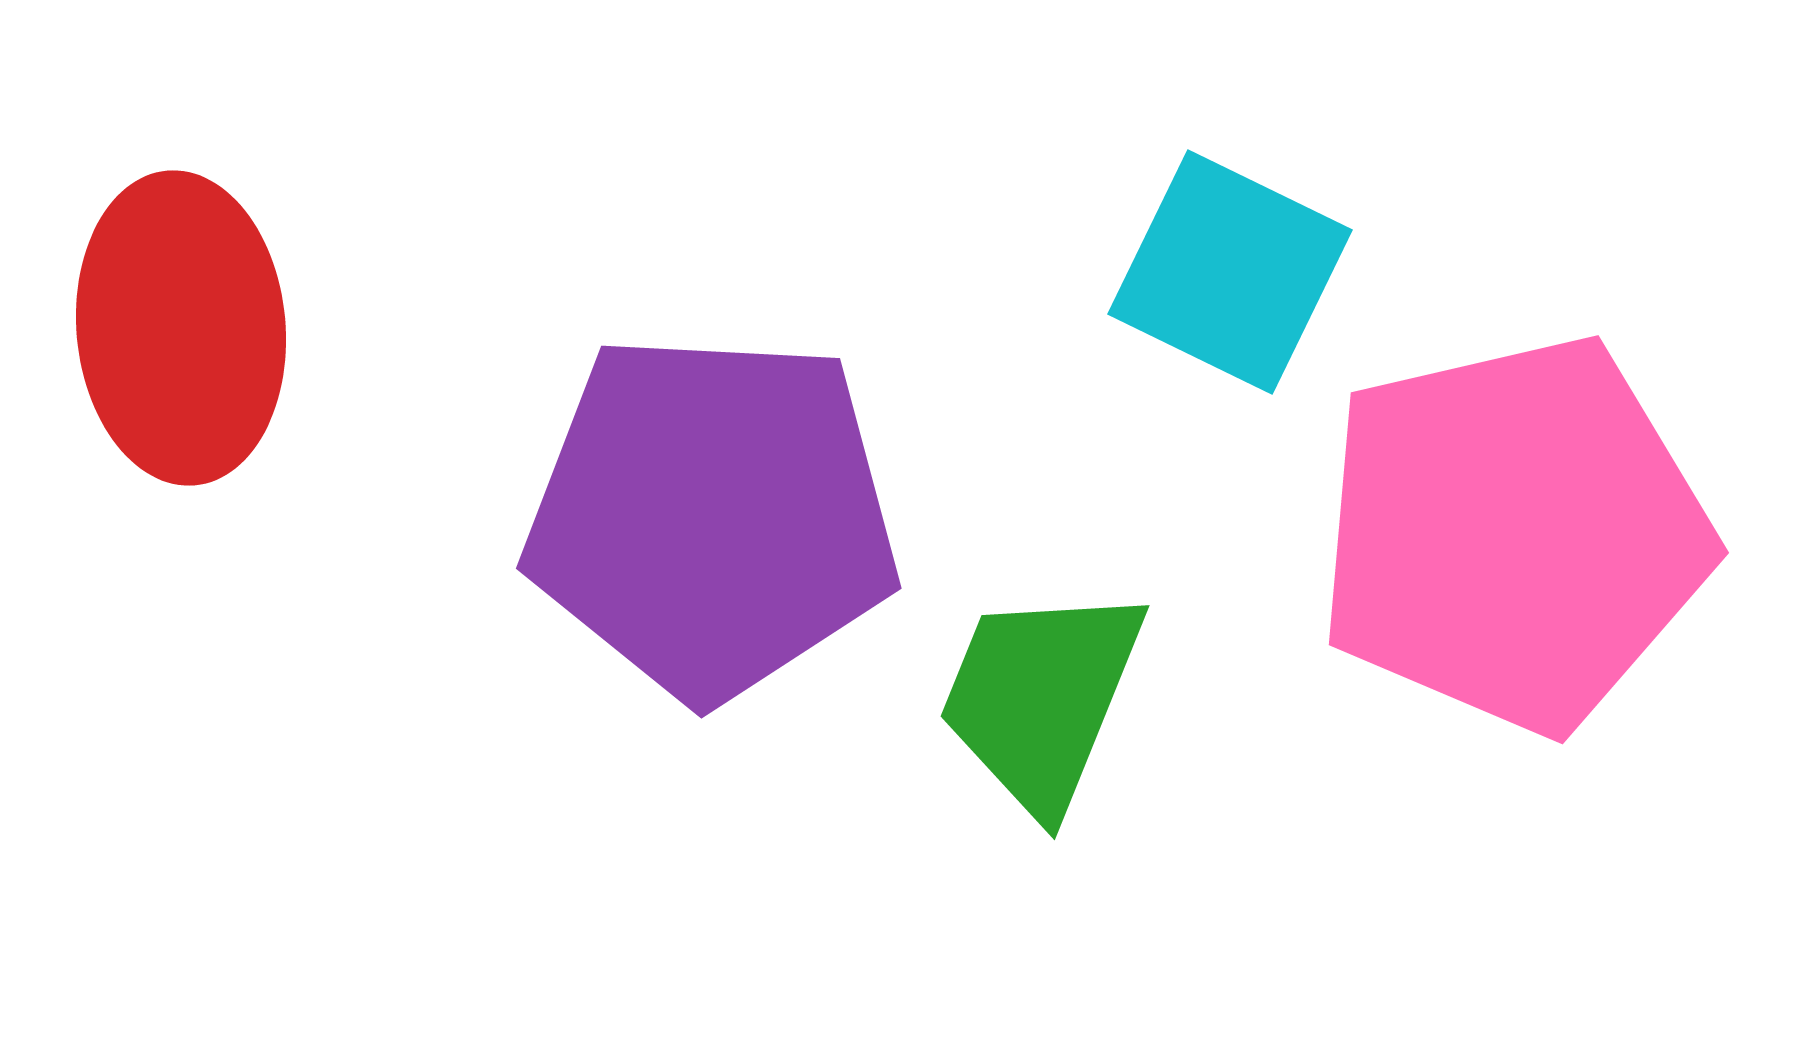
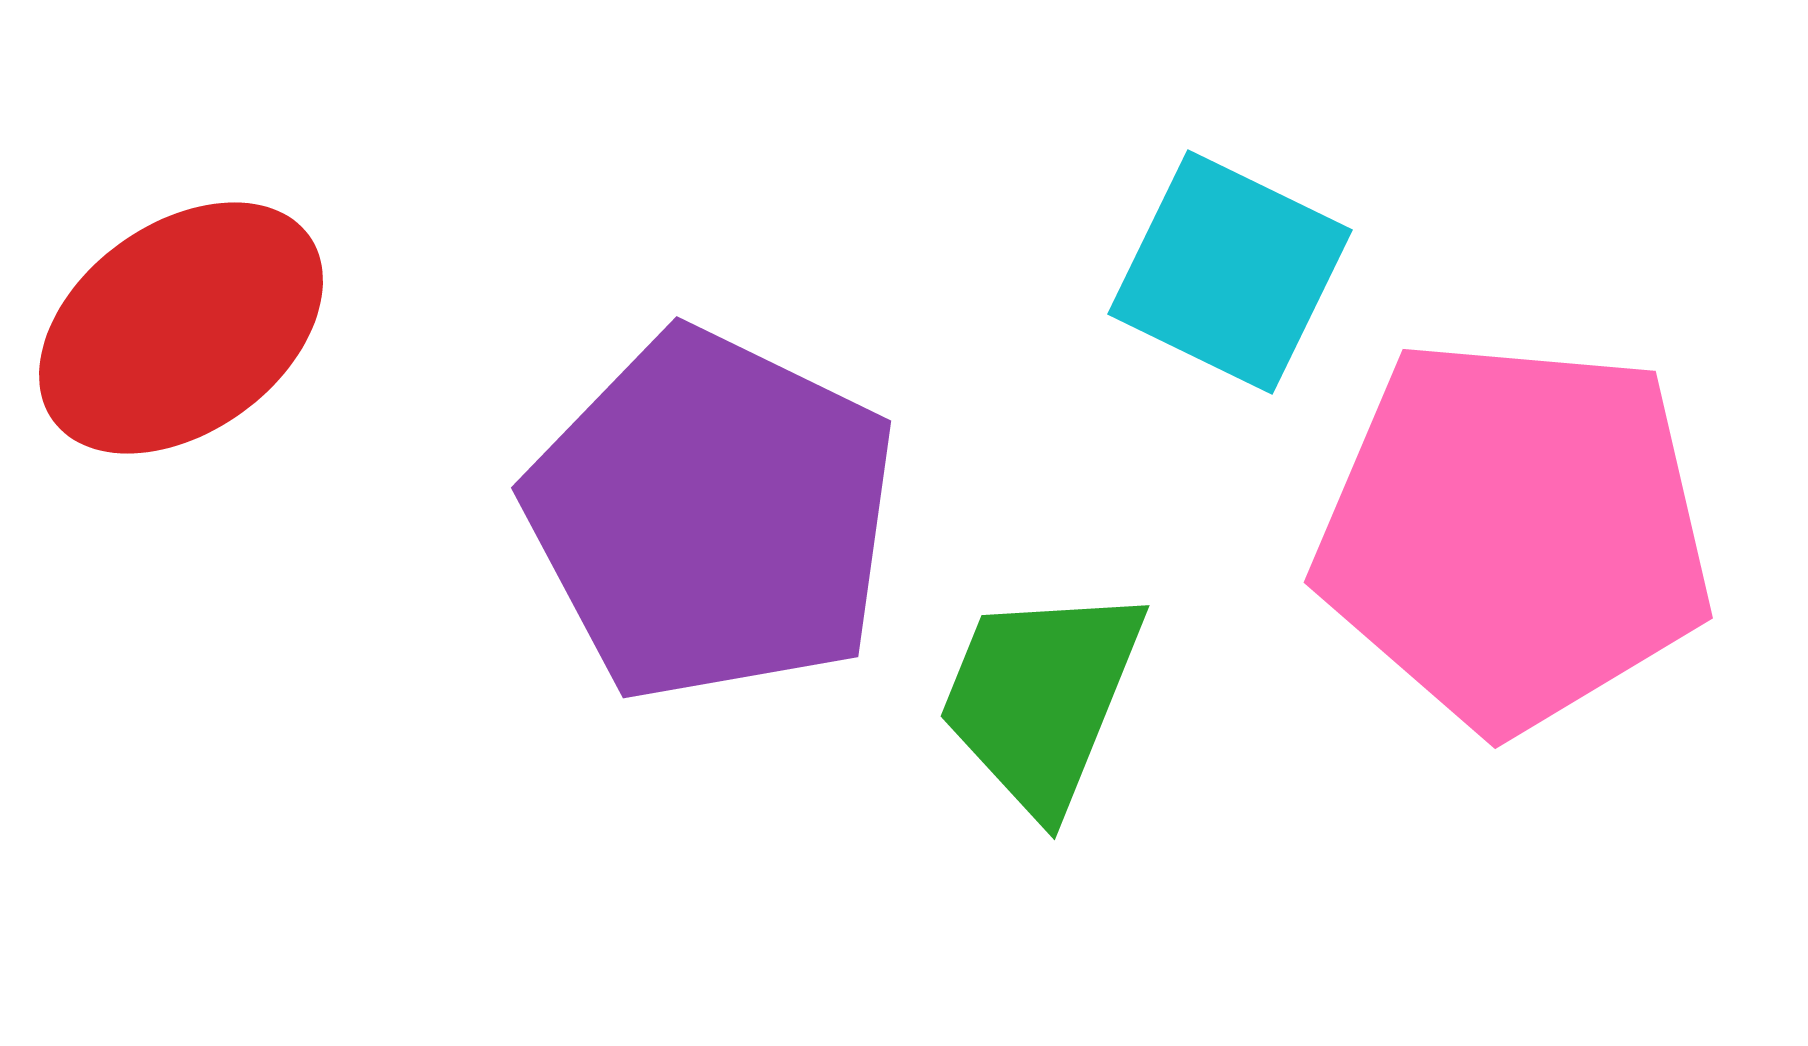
red ellipse: rotated 59 degrees clockwise
purple pentagon: rotated 23 degrees clockwise
pink pentagon: rotated 18 degrees clockwise
